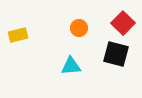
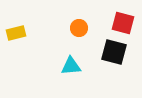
red square: rotated 30 degrees counterclockwise
yellow rectangle: moved 2 px left, 2 px up
black square: moved 2 px left, 2 px up
